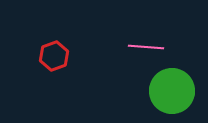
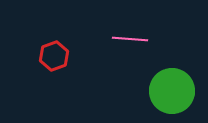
pink line: moved 16 px left, 8 px up
